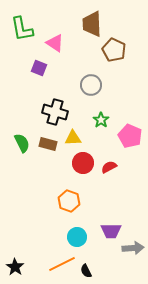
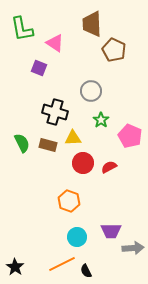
gray circle: moved 6 px down
brown rectangle: moved 1 px down
